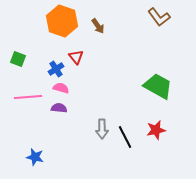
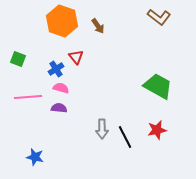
brown L-shape: rotated 15 degrees counterclockwise
red star: moved 1 px right
